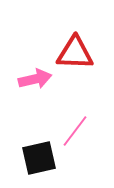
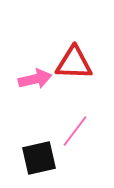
red triangle: moved 1 px left, 10 px down
